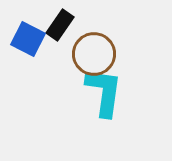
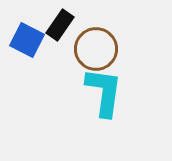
blue square: moved 1 px left, 1 px down
brown circle: moved 2 px right, 5 px up
